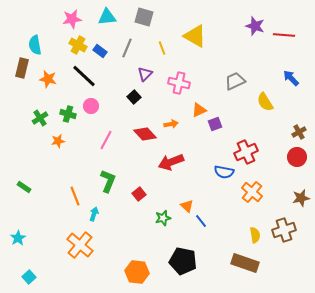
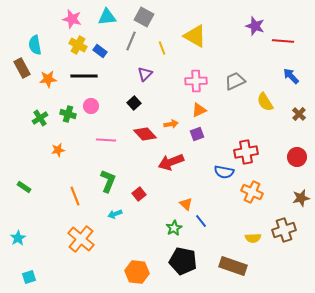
gray square at (144, 17): rotated 12 degrees clockwise
pink star at (72, 19): rotated 24 degrees clockwise
red line at (284, 35): moved 1 px left, 6 px down
gray line at (127, 48): moved 4 px right, 7 px up
brown rectangle at (22, 68): rotated 42 degrees counterclockwise
black line at (84, 76): rotated 44 degrees counterclockwise
blue arrow at (291, 78): moved 2 px up
orange star at (48, 79): rotated 18 degrees counterclockwise
pink cross at (179, 83): moved 17 px right, 2 px up; rotated 15 degrees counterclockwise
black square at (134, 97): moved 6 px down
purple square at (215, 124): moved 18 px left, 10 px down
brown cross at (299, 132): moved 18 px up; rotated 16 degrees counterclockwise
pink line at (106, 140): rotated 66 degrees clockwise
orange star at (58, 141): moved 9 px down
red cross at (246, 152): rotated 15 degrees clockwise
orange cross at (252, 192): rotated 15 degrees counterclockwise
orange triangle at (187, 206): moved 1 px left, 2 px up
cyan arrow at (94, 214): moved 21 px right; rotated 128 degrees counterclockwise
green star at (163, 218): moved 11 px right, 10 px down; rotated 14 degrees counterclockwise
yellow semicircle at (255, 235): moved 2 px left, 3 px down; rotated 98 degrees clockwise
orange cross at (80, 245): moved 1 px right, 6 px up
brown rectangle at (245, 263): moved 12 px left, 3 px down
cyan square at (29, 277): rotated 24 degrees clockwise
